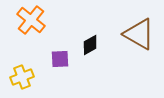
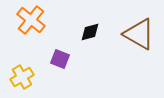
black diamond: moved 13 px up; rotated 15 degrees clockwise
purple square: rotated 24 degrees clockwise
yellow cross: rotated 10 degrees counterclockwise
